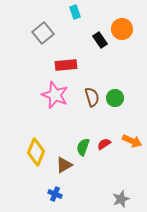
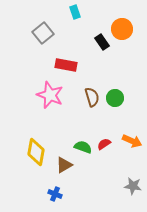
black rectangle: moved 2 px right, 2 px down
red rectangle: rotated 15 degrees clockwise
pink star: moved 5 px left
green semicircle: rotated 90 degrees clockwise
yellow diamond: rotated 12 degrees counterclockwise
gray star: moved 12 px right, 13 px up; rotated 30 degrees clockwise
